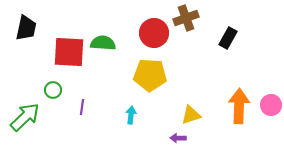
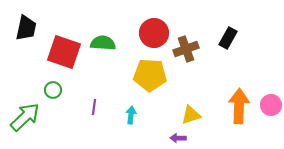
brown cross: moved 31 px down
red square: moved 5 px left; rotated 16 degrees clockwise
purple line: moved 12 px right
